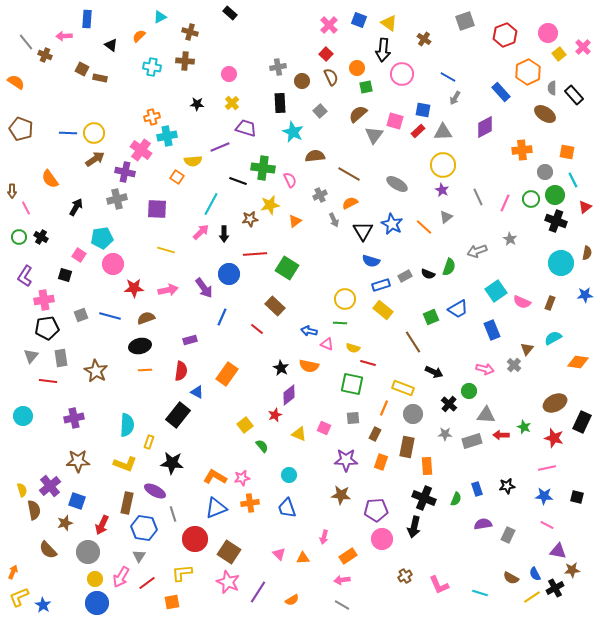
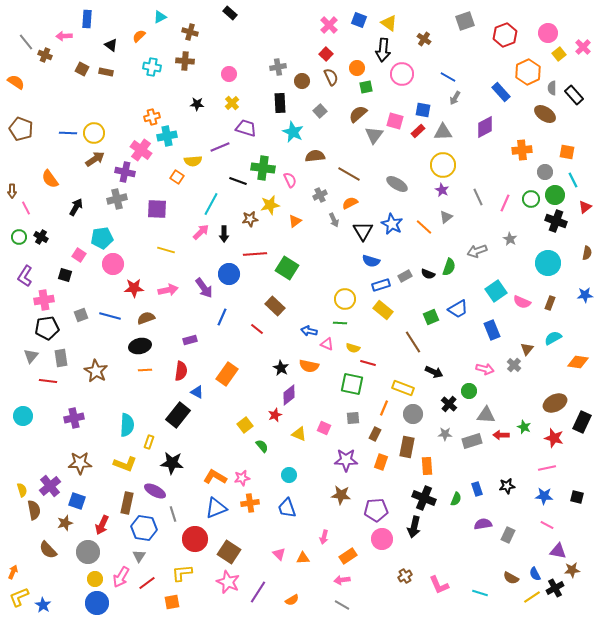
brown rectangle at (100, 78): moved 6 px right, 6 px up
cyan circle at (561, 263): moved 13 px left
brown star at (78, 461): moved 2 px right, 2 px down
